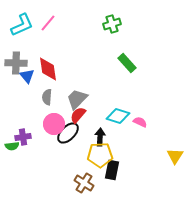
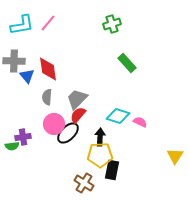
cyan L-shape: rotated 15 degrees clockwise
gray cross: moved 2 px left, 2 px up
